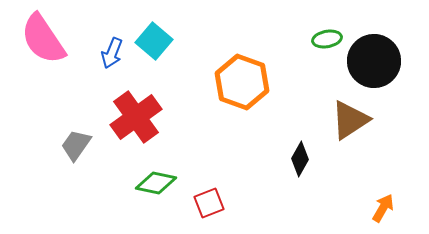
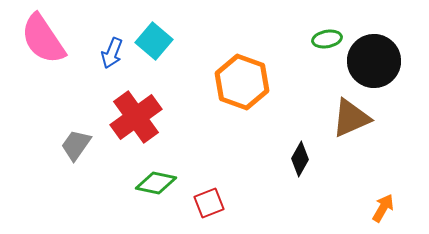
brown triangle: moved 1 px right, 2 px up; rotated 9 degrees clockwise
